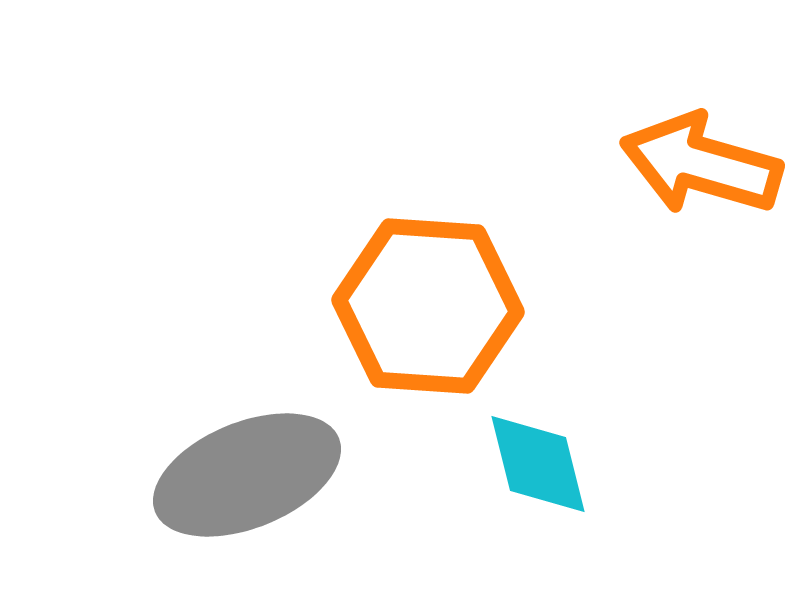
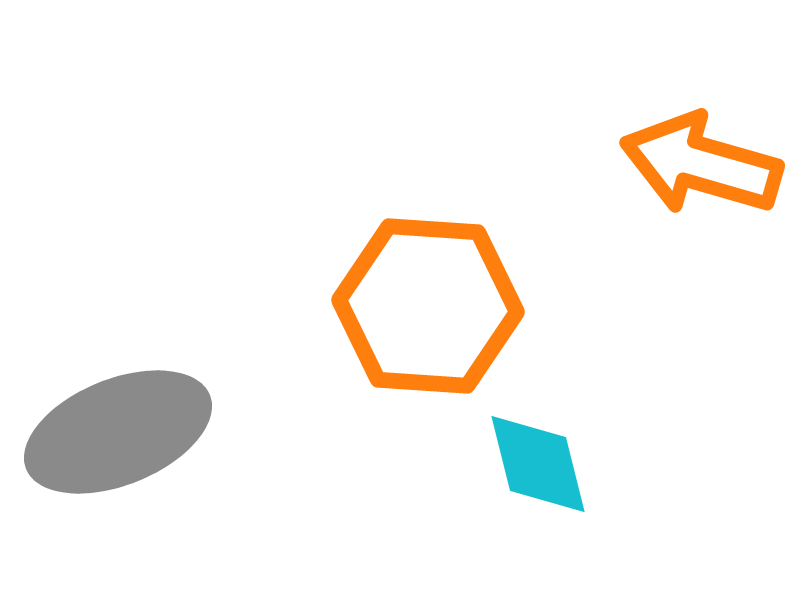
gray ellipse: moved 129 px left, 43 px up
